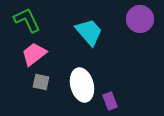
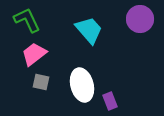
cyan trapezoid: moved 2 px up
